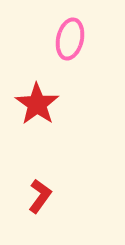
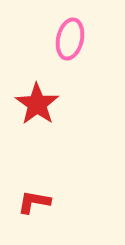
red L-shape: moved 6 px left, 6 px down; rotated 116 degrees counterclockwise
